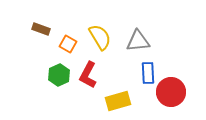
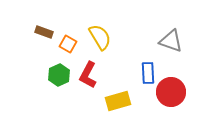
brown rectangle: moved 3 px right, 3 px down
gray triangle: moved 33 px right; rotated 25 degrees clockwise
